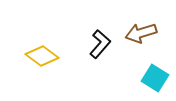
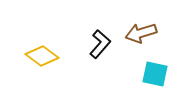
cyan square: moved 4 px up; rotated 20 degrees counterclockwise
